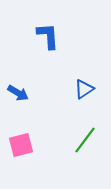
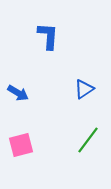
blue L-shape: rotated 8 degrees clockwise
green line: moved 3 px right
